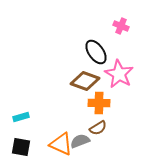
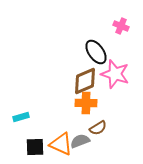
pink star: moved 4 px left; rotated 12 degrees counterclockwise
brown diamond: rotated 44 degrees counterclockwise
orange cross: moved 13 px left
black square: moved 14 px right; rotated 12 degrees counterclockwise
